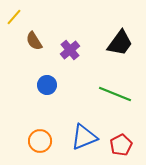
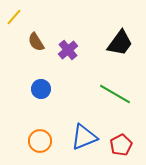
brown semicircle: moved 2 px right, 1 px down
purple cross: moved 2 px left
blue circle: moved 6 px left, 4 px down
green line: rotated 8 degrees clockwise
